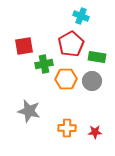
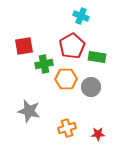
red pentagon: moved 1 px right, 2 px down
gray circle: moved 1 px left, 6 px down
orange cross: rotated 18 degrees counterclockwise
red star: moved 3 px right, 2 px down
